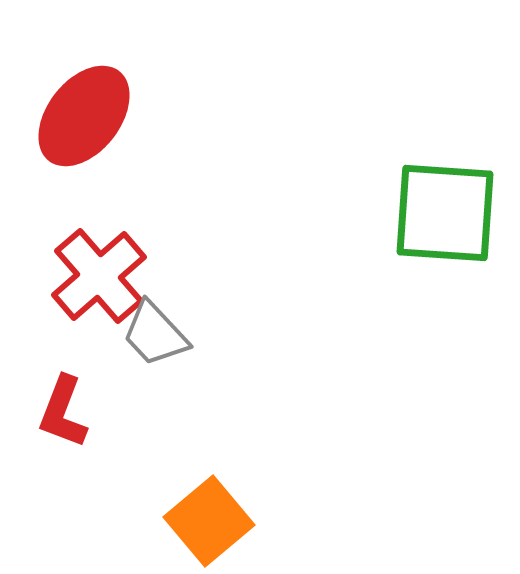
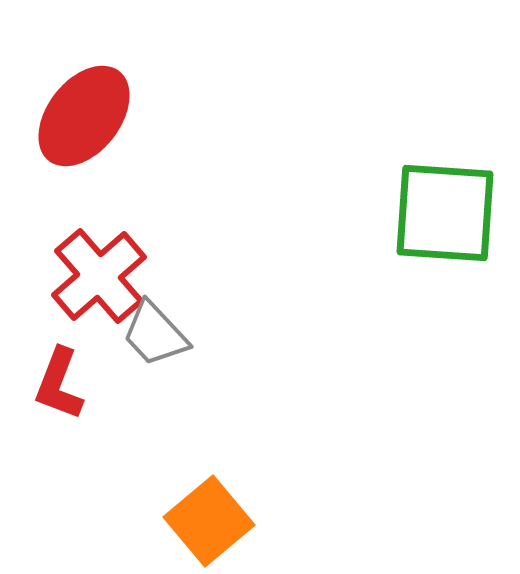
red L-shape: moved 4 px left, 28 px up
